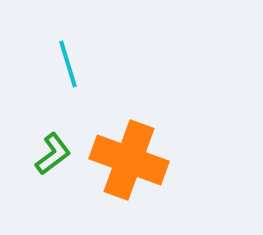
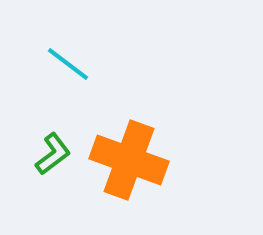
cyan line: rotated 36 degrees counterclockwise
